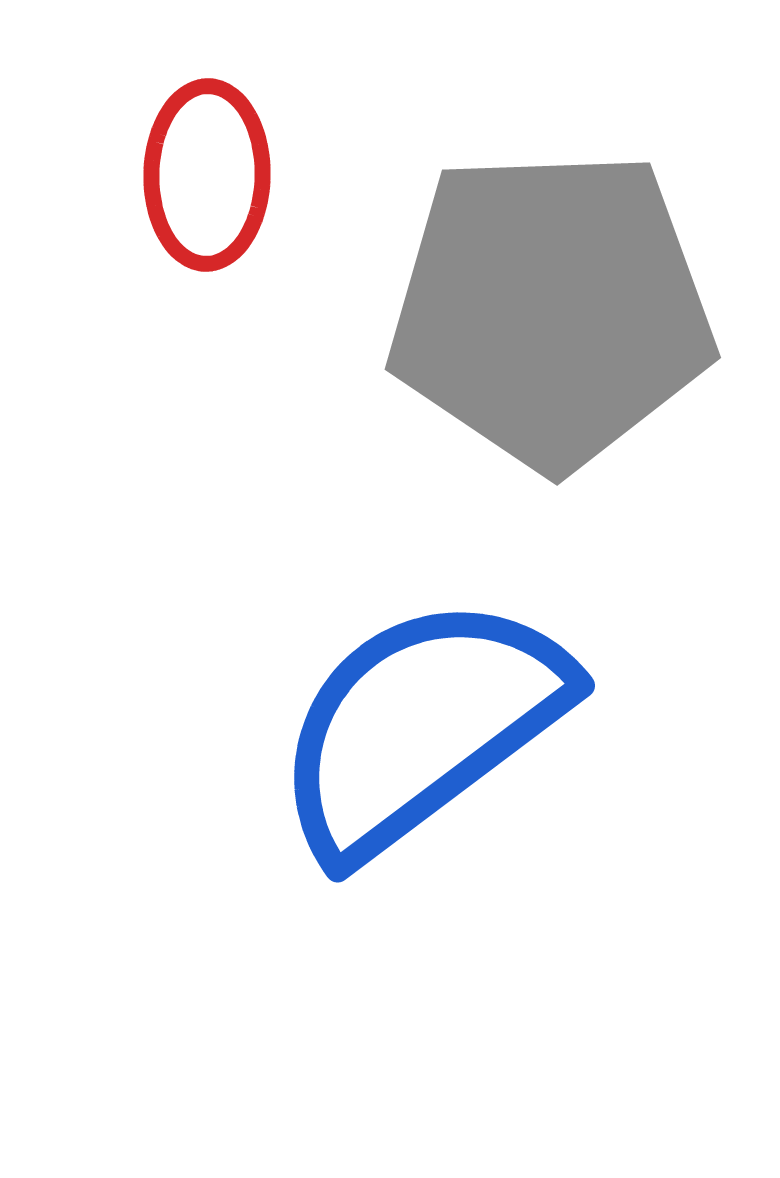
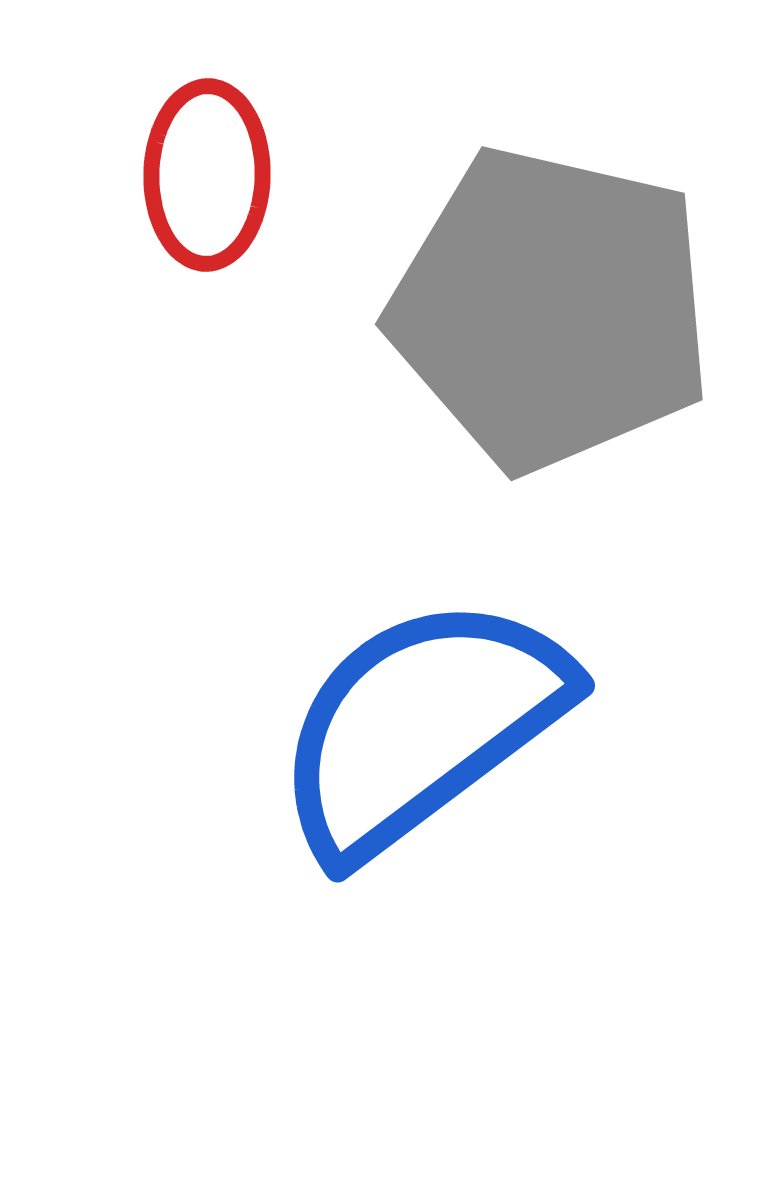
gray pentagon: rotated 15 degrees clockwise
